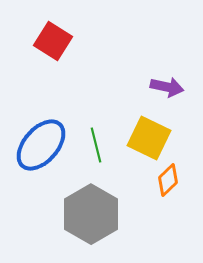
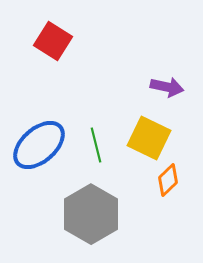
blue ellipse: moved 2 px left; rotated 8 degrees clockwise
